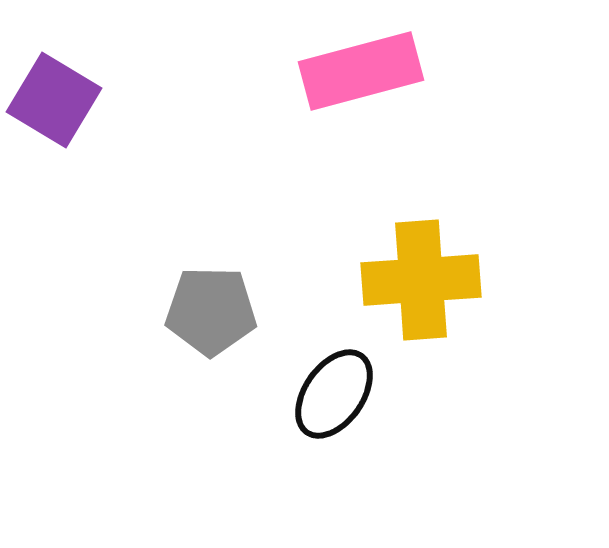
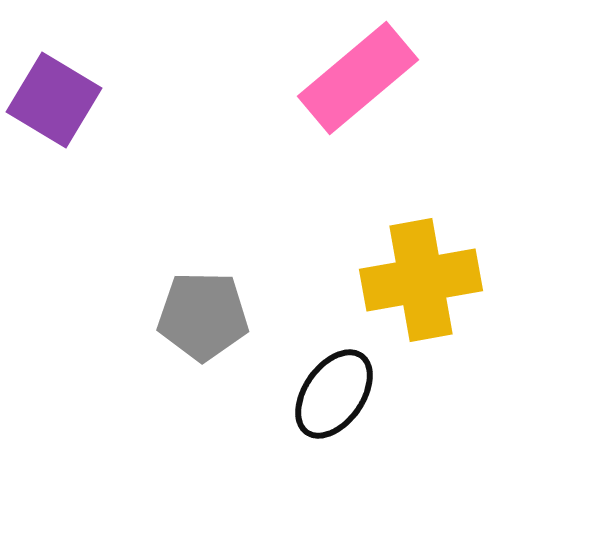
pink rectangle: moved 3 px left, 7 px down; rotated 25 degrees counterclockwise
yellow cross: rotated 6 degrees counterclockwise
gray pentagon: moved 8 px left, 5 px down
